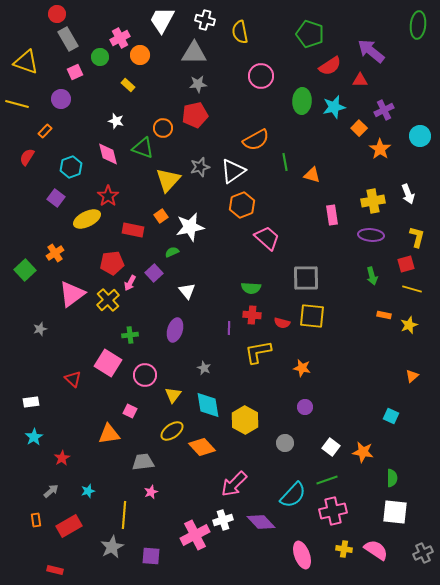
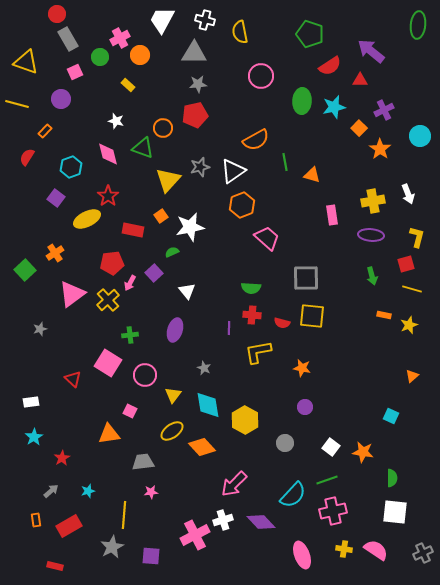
pink star at (151, 492): rotated 16 degrees clockwise
red rectangle at (55, 570): moved 4 px up
